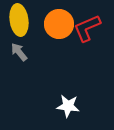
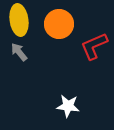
red L-shape: moved 7 px right, 18 px down
